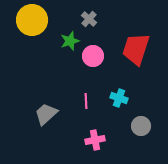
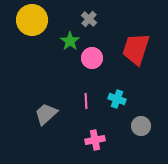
green star: rotated 18 degrees counterclockwise
pink circle: moved 1 px left, 2 px down
cyan cross: moved 2 px left, 1 px down
